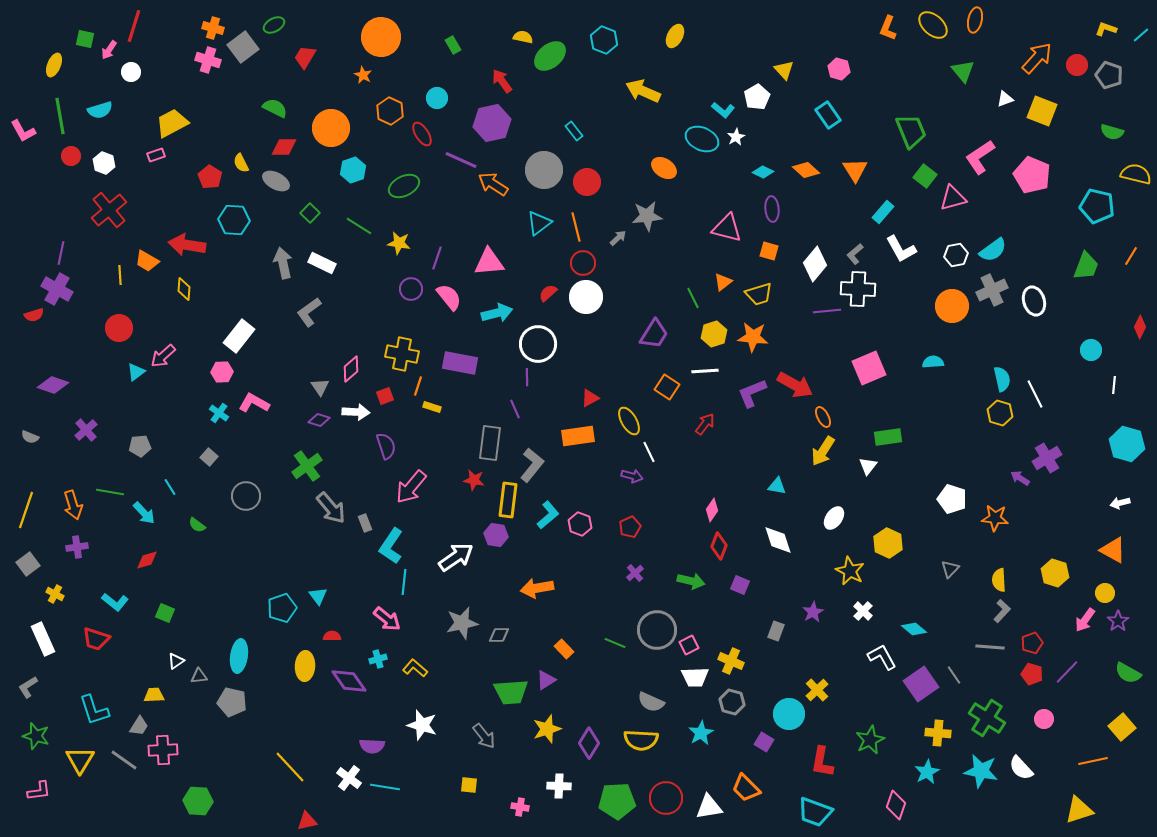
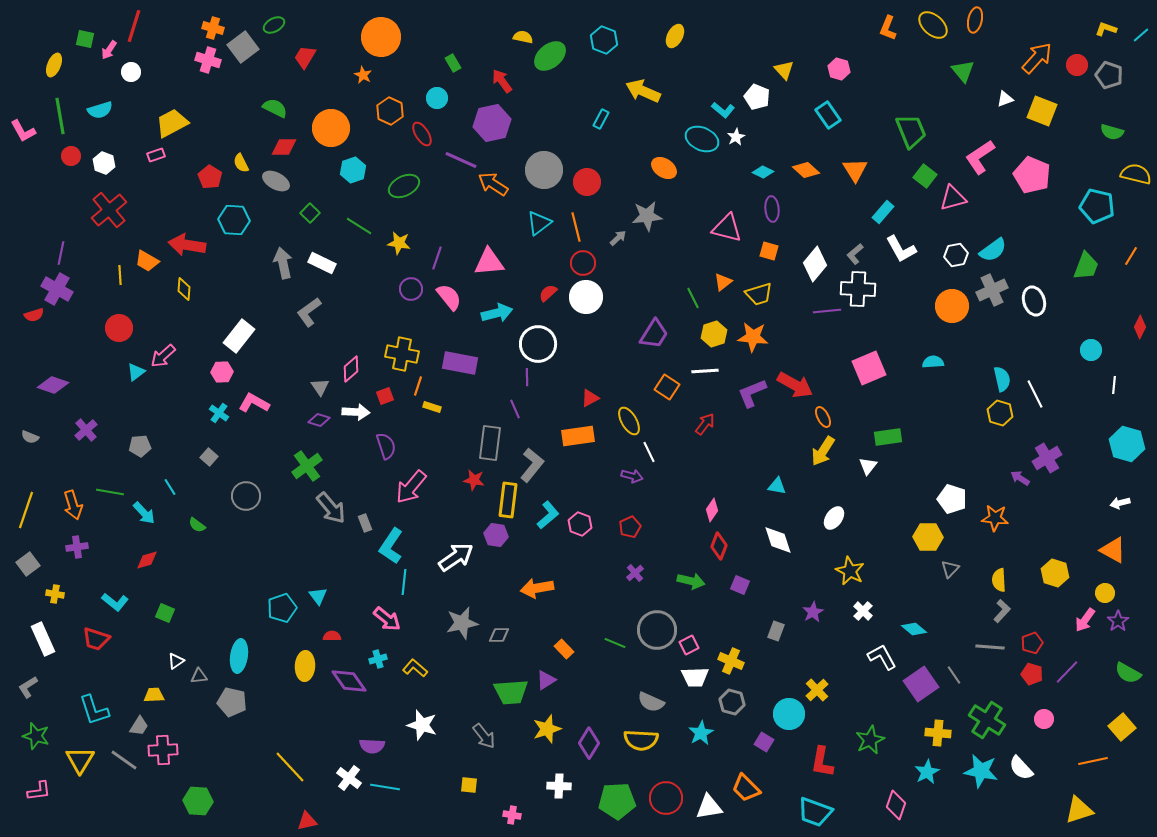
green rectangle at (453, 45): moved 18 px down
white pentagon at (757, 97): rotated 20 degrees counterclockwise
cyan rectangle at (574, 131): moved 27 px right, 12 px up; rotated 66 degrees clockwise
yellow hexagon at (888, 543): moved 40 px right, 6 px up; rotated 24 degrees counterclockwise
yellow cross at (55, 594): rotated 18 degrees counterclockwise
green cross at (987, 718): moved 2 px down
pink cross at (520, 807): moved 8 px left, 8 px down
